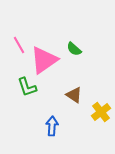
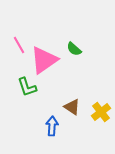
brown triangle: moved 2 px left, 12 px down
